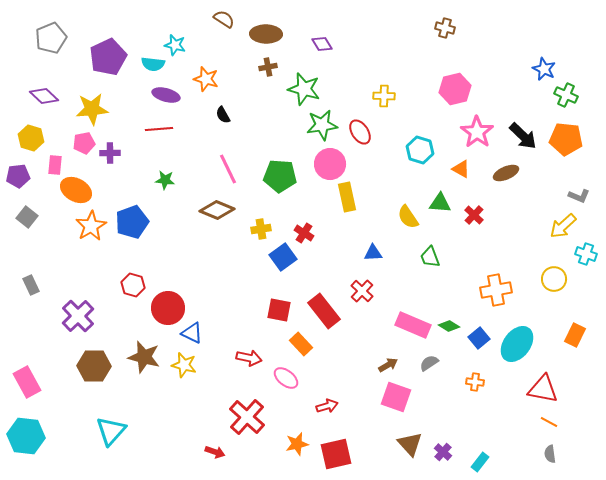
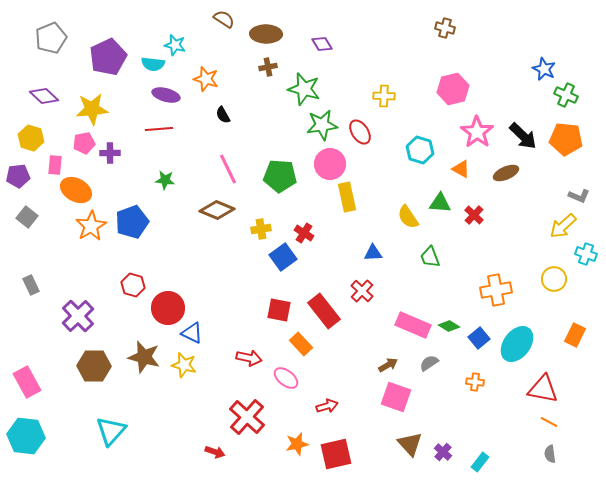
pink hexagon at (455, 89): moved 2 px left
